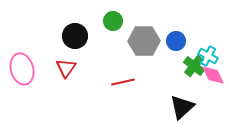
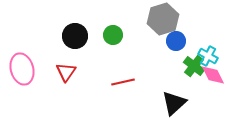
green circle: moved 14 px down
gray hexagon: moved 19 px right, 22 px up; rotated 16 degrees counterclockwise
red triangle: moved 4 px down
black triangle: moved 8 px left, 4 px up
